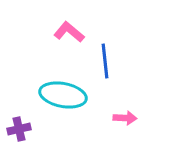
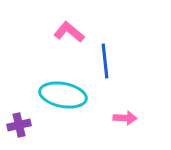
purple cross: moved 4 px up
